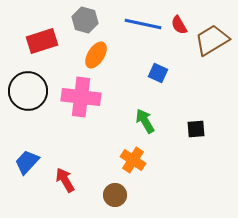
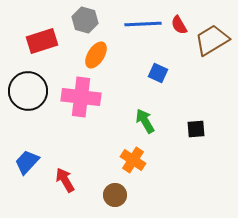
blue line: rotated 15 degrees counterclockwise
